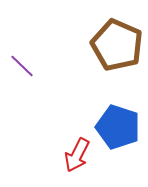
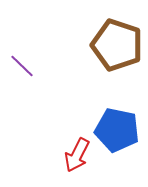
brown pentagon: rotated 6 degrees counterclockwise
blue pentagon: moved 1 px left, 3 px down; rotated 6 degrees counterclockwise
